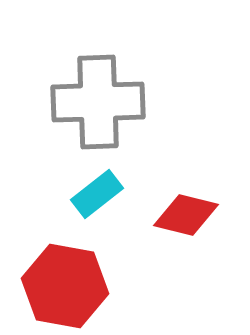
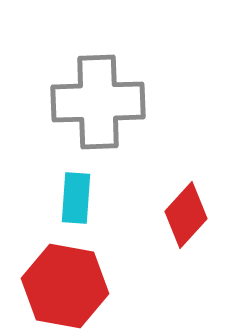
cyan rectangle: moved 21 px left, 4 px down; rotated 48 degrees counterclockwise
red diamond: rotated 62 degrees counterclockwise
